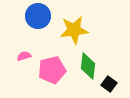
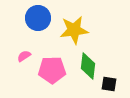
blue circle: moved 2 px down
pink semicircle: rotated 16 degrees counterclockwise
pink pentagon: rotated 12 degrees clockwise
black square: rotated 28 degrees counterclockwise
